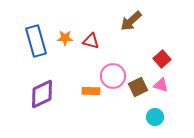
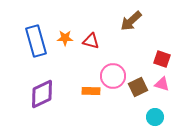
red square: rotated 30 degrees counterclockwise
pink triangle: moved 1 px right, 1 px up
